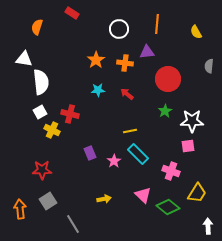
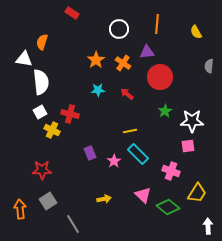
orange semicircle: moved 5 px right, 15 px down
orange cross: moved 2 px left; rotated 28 degrees clockwise
red circle: moved 8 px left, 2 px up
